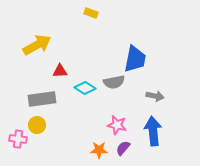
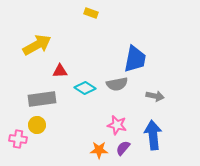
gray semicircle: moved 3 px right, 2 px down
blue arrow: moved 4 px down
